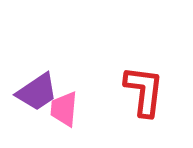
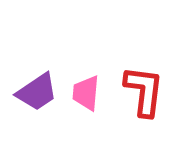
pink trapezoid: moved 22 px right, 16 px up
